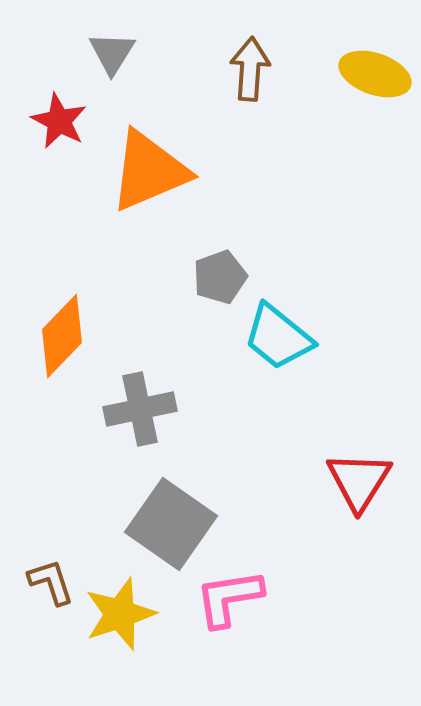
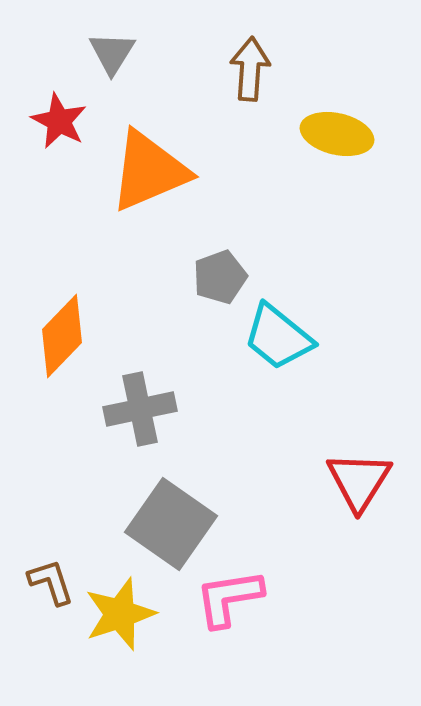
yellow ellipse: moved 38 px left, 60 px down; rotated 6 degrees counterclockwise
